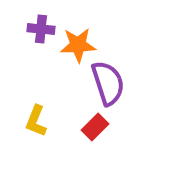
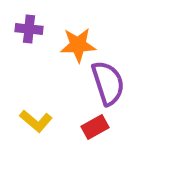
purple cross: moved 12 px left
yellow L-shape: rotated 72 degrees counterclockwise
red rectangle: rotated 16 degrees clockwise
